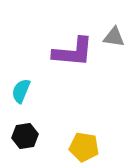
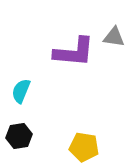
purple L-shape: moved 1 px right
black hexagon: moved 6 px left
